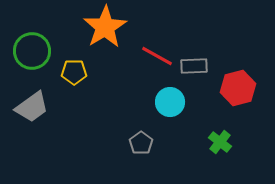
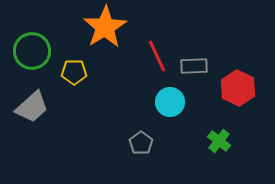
red line: rotated 36 degrees clockwise
red hexagon: rotated 20 degrees counterclockwise
gray trapezoid: rotated 6 degrees counterclockwise
green cross: moved 1 px left, 1 px up
